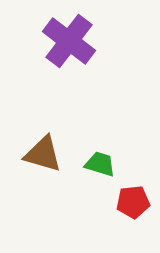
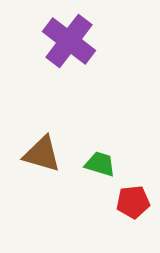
brown triangle: moved 1 px left
